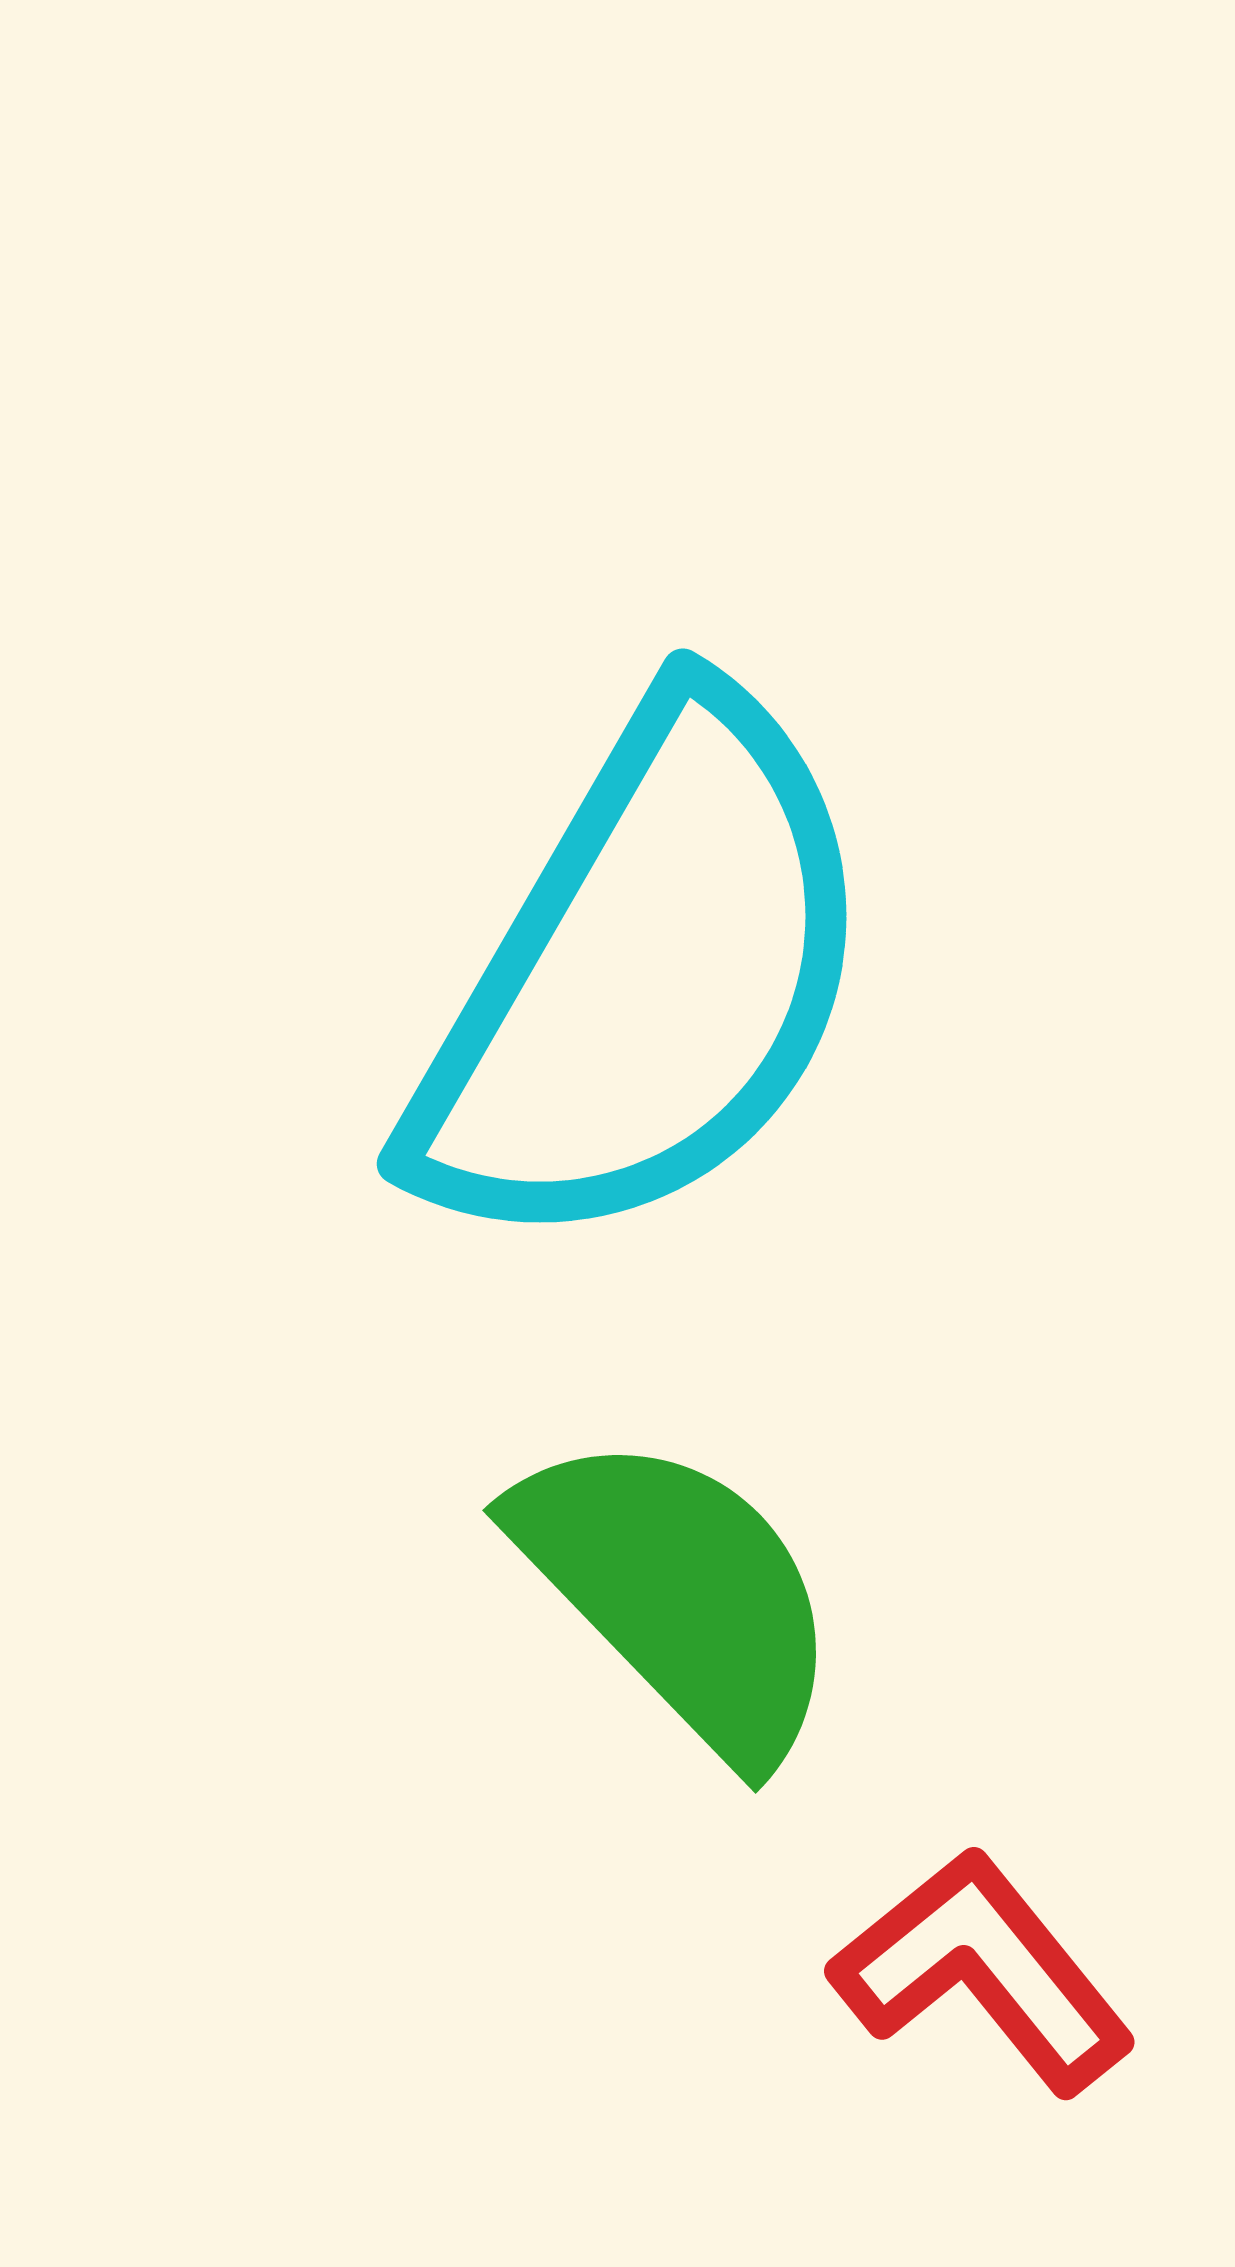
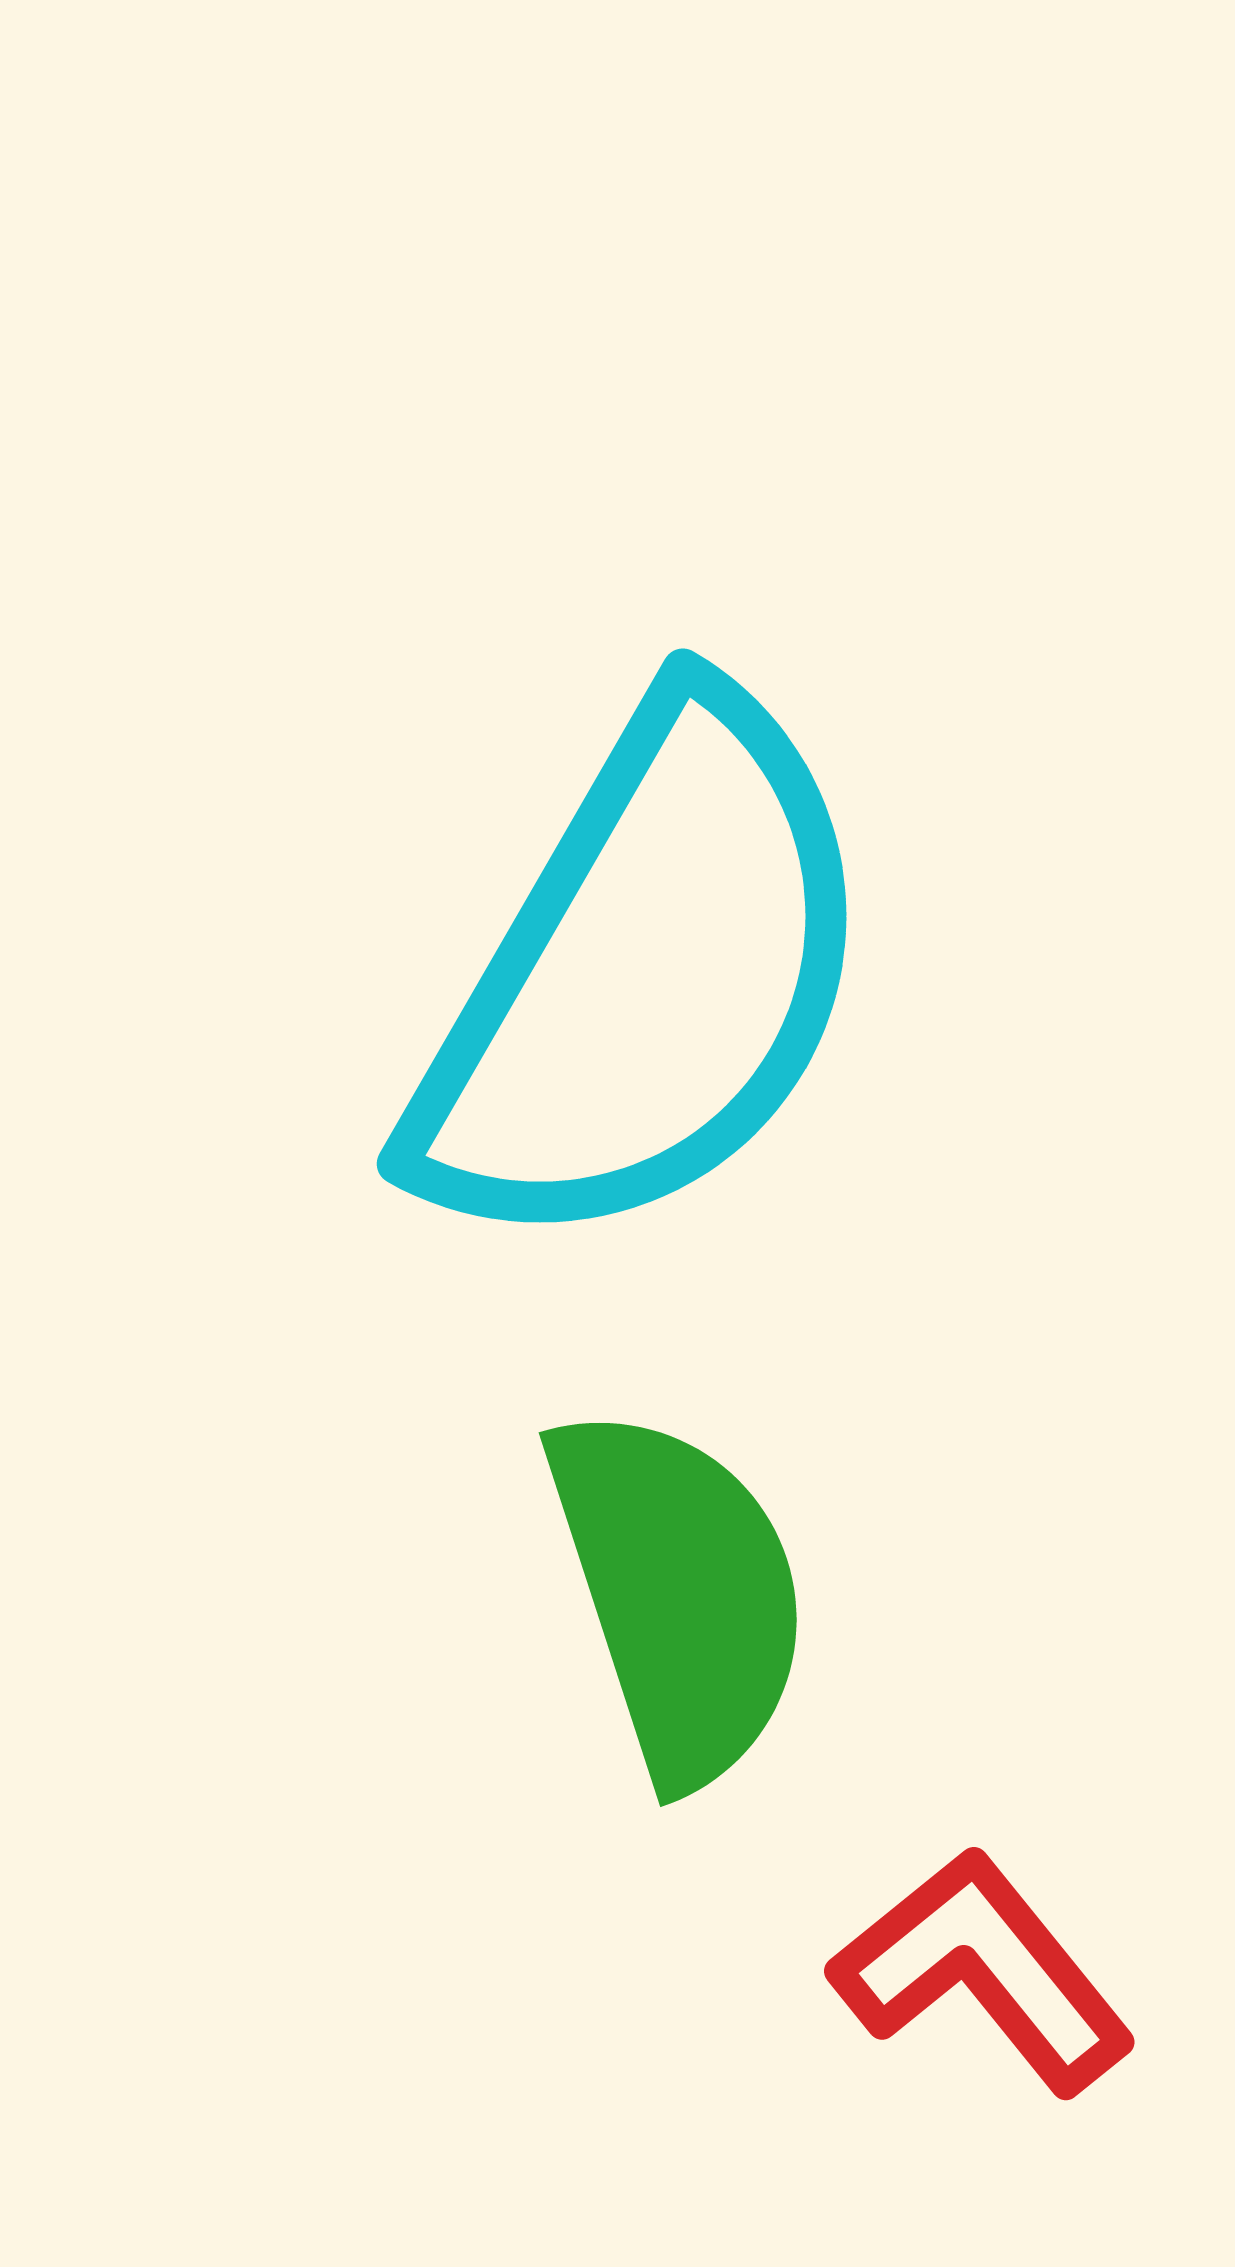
green semicircle: rotated 26 degrees clockwise
